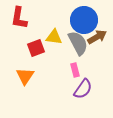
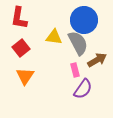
brown arrow: moved 23 px down
red square: moved 15 px left; rotated 18 degrees counterclockwise
